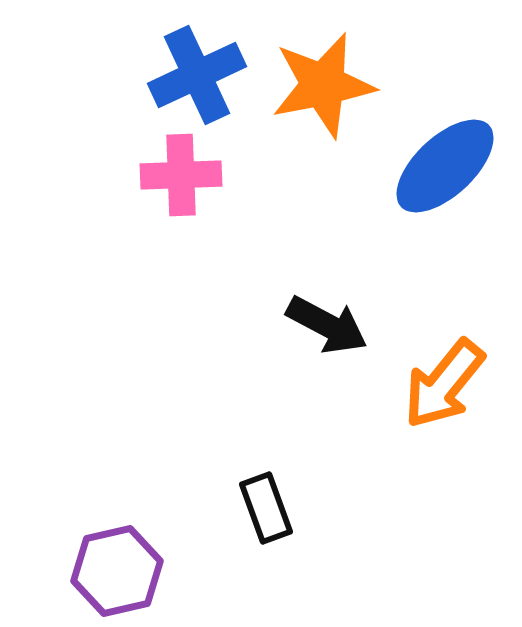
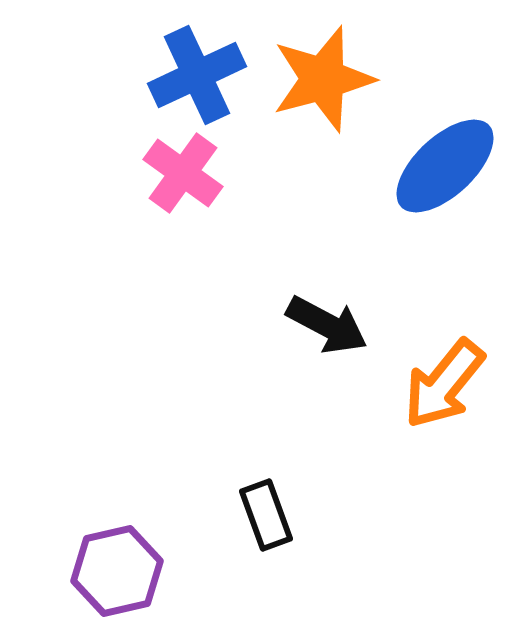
orange star: moved 6 px up; rotated 4 degrees counterclockwise
pink cross: moved 2 px right, 2 px up; rotated 38 degrees clockwise
black rectangle: moved 7 px down
